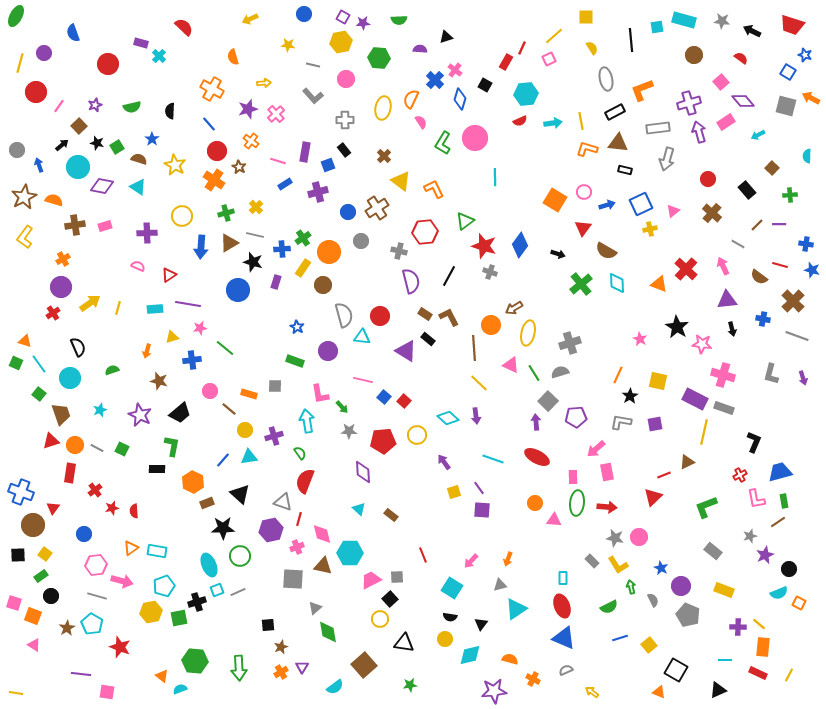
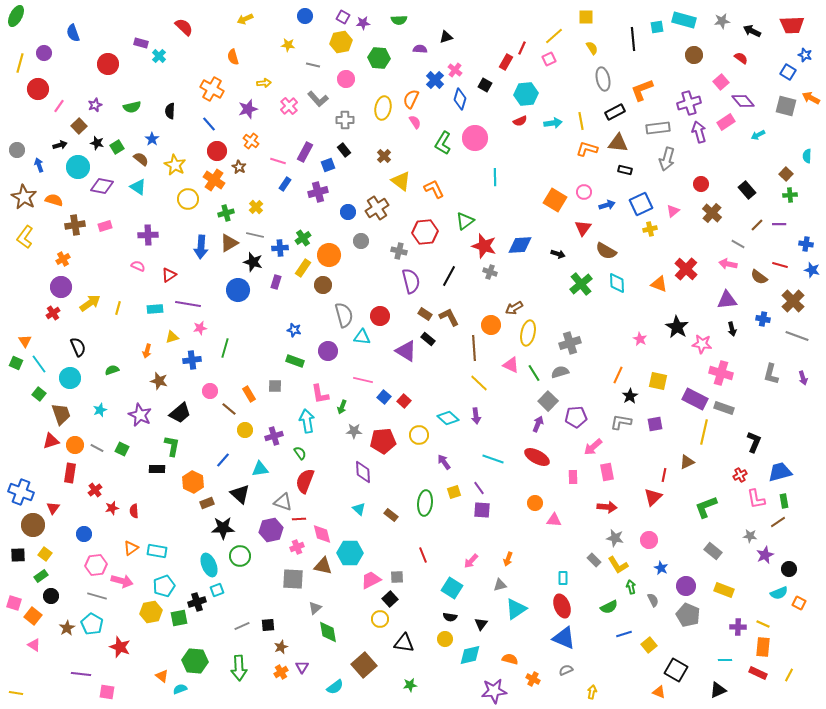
blue circle at (304, 14): moved 1 px right, 2 px down
yellow arrow at (250, 19): moved 5 px left
gray star at (722, 21): rotated 14 degrees counterclockwise
red trapezoid at (792, 25): rotated 20 degrees counterclockwise
black line at (631, 40): moved 2 px right, 1 px up
gray ellipse at (606, 79): moved 3 px left
red circle at (36, 92): moved 2 px right, 3 px up
gray L-shape at (313, 96): moved 5 px right, 3 px down
pink cross at (276, 114): moved 13 px right, 8 px up
pink semicircle at (421, 122): moved 6 px left
black arrow at (62, 145): moved 2 px left; rotated 24 degrees clockwise
purple rectangle at (305, 152): rotated 18 degrees clockwise
brown semicircle at (139, 159): moved 2 px right; rotated 21 degrees clockwise
brown square at (772, 168): moved 14 px right, 6 px down
red circle at (708, 179): moved 7 px left, 5 px down
blue rectangle at (285, 184): rotated 24 degrees counterclockwise
brown star at (24, 197): rotated 15 degrees counterclockwise
yellow circle at (182, 216): moved 6 px right, 17 px up
purple cross at (147, 233): moved 1 px right, 2 px down
blue diamond at (520, 245): rotated 50 degrees clockwise
blue cross at (282, 249): moved 2 px left, 1 px up
orange circle at (329, 252): moved 3 px down
pink arrow at (723, 266): moved 5 px right, 2 px up; rotated 54 degrees counterclockwise
blue star at (297, 327): moved 3 px left, 3 px down; rotated 16 degrees counterclockwise
orange triangle at (25, 341): rotated 40 degrees clockwise
green line at (225, 348): rotated 66 degrees clockwise
pink cross at (723, 375): moved 2 px left, 2 px up
orange rectangle at (249, 394): rotated 42 degrees clockwise
green arrow at (342, 407): rotated 64 degrees clockwise
purple arrow at (536, 422): moved 2 px right, 2 px down; rotated 28 degrees clockwise
gray star at (349, 431): moved 5 px right
yellow circle at (417, 435): moved 2 px right
pink arrow at (596, 449): moved 3 px left, 2 px up
cyan triangle at (249, 457): moved 11 px right, 12 px down
red line at (664, 475): rotated 56 degrees counterclockwise
green ellipse at (577, 503): moved 152 px left
red line at (299, 519): rotated 72 degrees clockwise
gray star at (750, 536): rotated 24 degrees clockwise
pink circle at (639, 537): moved 10 px right, 3 px down
gray rectangle at (592, 561): moved 2 px right, 1 px up
purple circle at (681, 586): moved 5 px right
gray line at (238, 592): moved 4 px right, 34 px down
orange square at (33, 616): rotated 18 degrees clockwise
yellow line at (759, 624): moved 4 px right; rotated 16 degrees counterclockwise
blue line at (620, 638): moved 4 px right, 4 px up
yellow arrow at (592, 692): rotated 64 degrees clockwise
